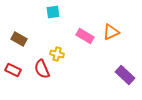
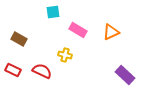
pink rectangle: moved 7 px left, 6 px up
yellow cross: moved 8 px right, 1 px down
red semicircle: moved 2 px down; rotated 138 degrees clockwise
